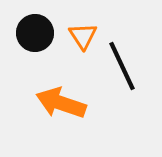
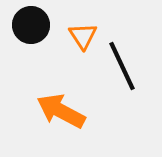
black circle: moved 4 px left, 8 px up
orange arrow: moved 8 px down; rotated 9 degrees clockwise
